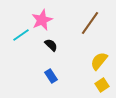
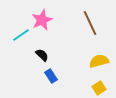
brown line: rotated 60 degrees counterclockwise
black semicircle: moved 9 px left, 10 px down
yellow semicircle: rotated 36 degrees clockwise
yellow square: moved 3 px left, 3 px down
